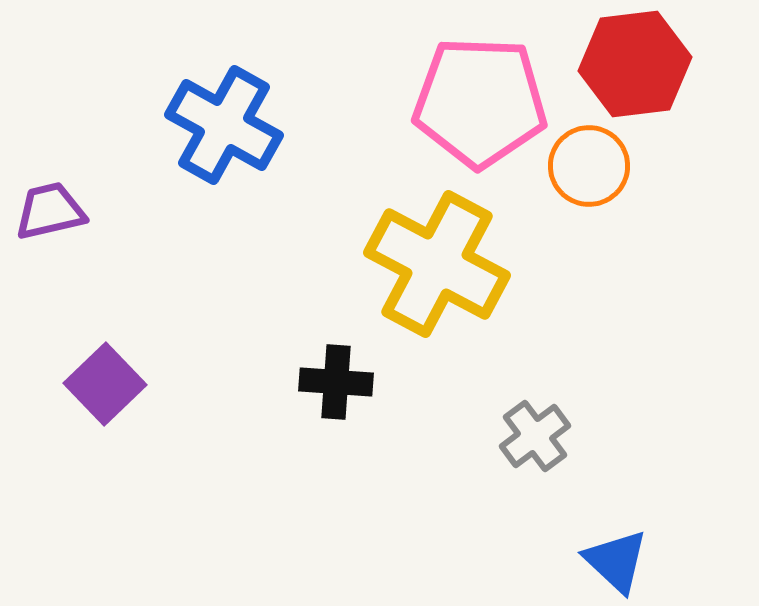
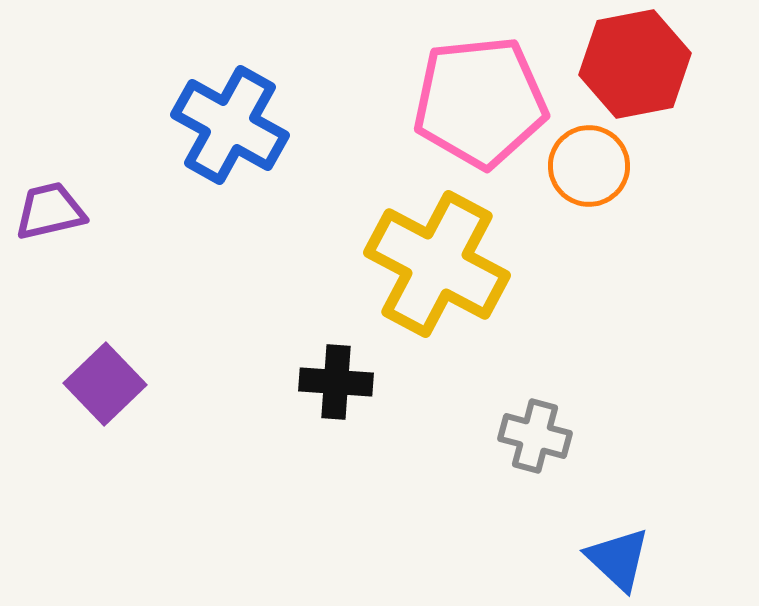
red hexagon: rotated 4 degrees counterclockwise
pink pentagon: rotated 8 degrees counterclockwise
blue cross: moved 6 px right
gray cross: rotated 38 degrees counterclockwise
blue triangle: moved 2 px right, 2 px up
